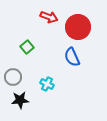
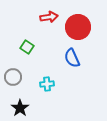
red arrow: rotated 30 degrees counterclockwise
green square: rotated 16 degrees counterclockwise
blue semicircle: moved 1 px down
cyan cross: rotated 32 degrees counterclockwise
black star: moved 8 px down; rotated 30 degrees counterclockwise
